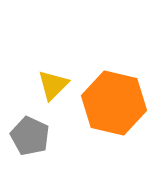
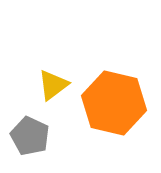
yellow triangle: rotated 8 degrees clockwise
